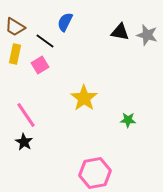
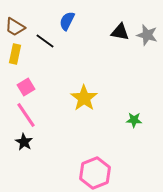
blue semicircle: moved 2 px right, 1 px up
pink square: moved 14 px left, 22 px down
green star: moved 6 px right
pink hexagon: rotated 12 degrees counterclockwise
